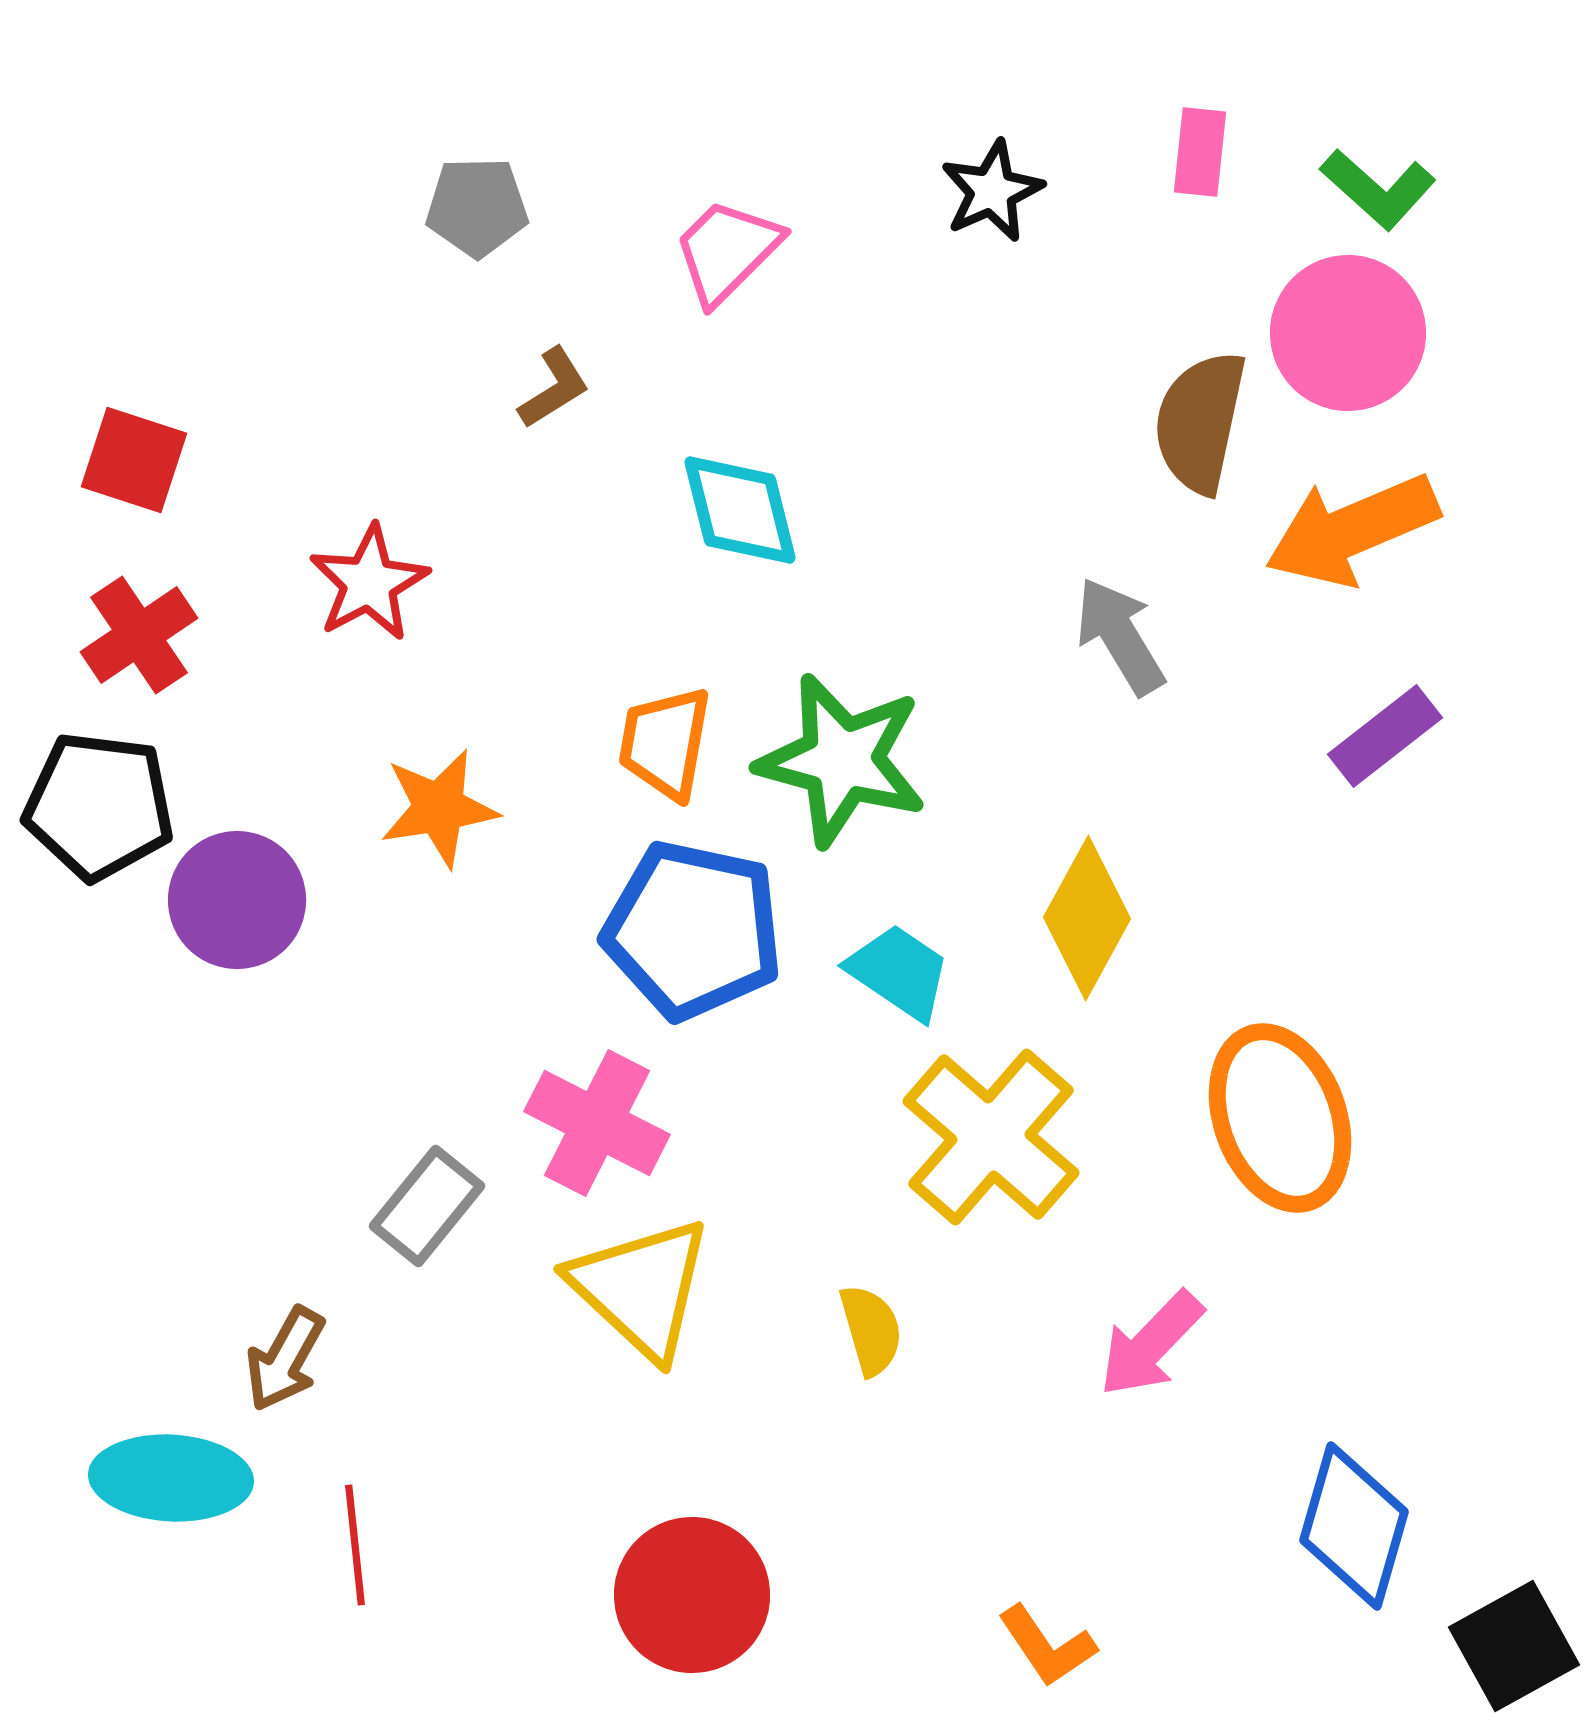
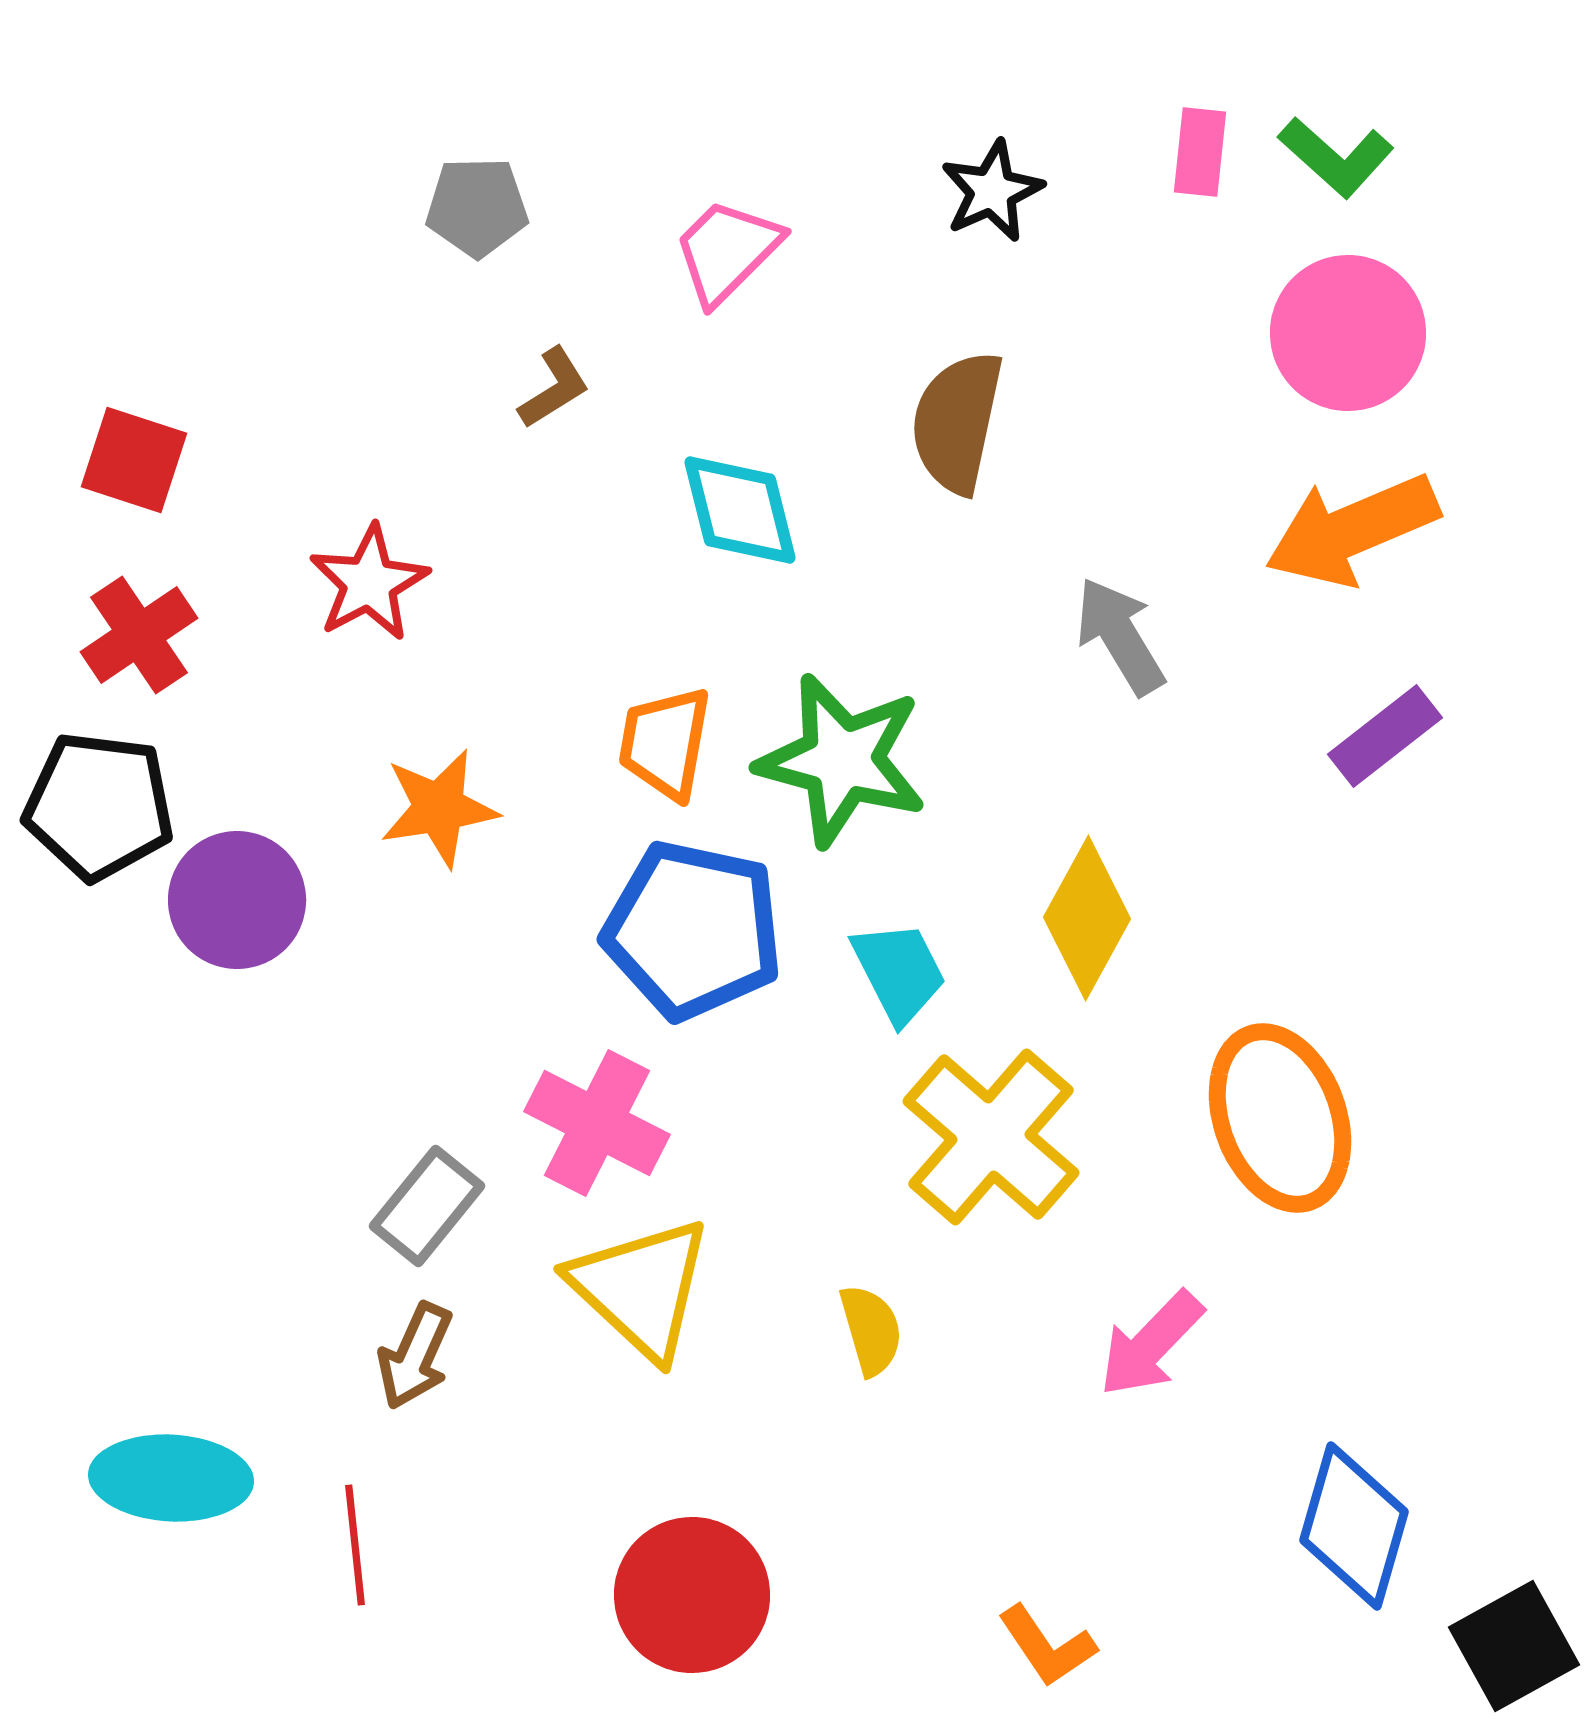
green L-shape: moved 42 px left, 32 px up
brown semicircle: moved 243 px left
cyan trapezoid: rotated 29 degrees clockwise
brown arrow: moved 130 px right, 3 px up; rotated 5 degrees counterclockwise
